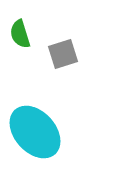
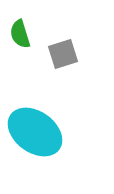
cyan ellipse: rotated 12 degrees counterclockwise
